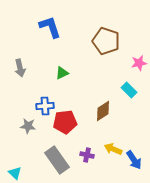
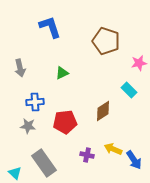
blue cross: moved 10 px left, 4 px up
gray rectangle: moved 13 px left, 3 px down
